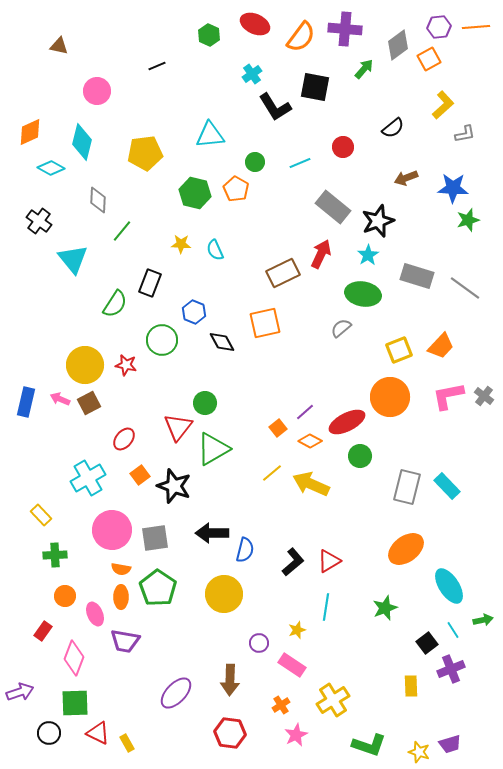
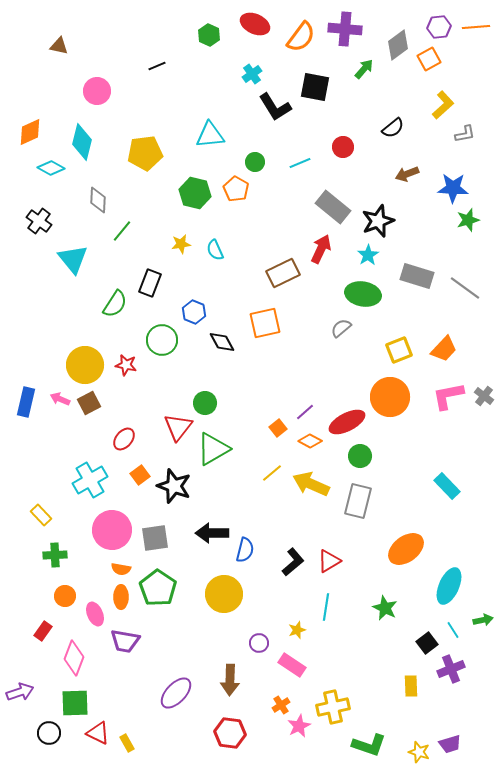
brown arrow at (406, 178): moved 1 px right, 4 px up
yellow star at (181, 244): rotated 12 degrees counterclockwise
red arrow at (321, 254): moved 5 px up
orange trapezoid at (441, 346): moved 3 px right, 3 px down
cyan cross at (88, 478): moved 2 px right, 2 px down
gray rectangle at (407, 487): moved 49 px left, 14 px down
cyan ellipse at (449, 586): rotated 57 degrees clockwise
green star at (385, 608): rotated 25 degrees counterclockwise
yellow cross at (333, 700): moved 7 px down; rotated 20 degrees clockwise
pink star at (296, 735): moved 3 px right, 9 px up
